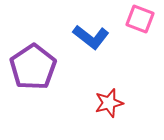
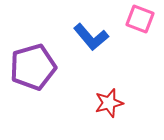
blue L-shape: rotated 12 degrees clockwise
purple pentagon: rotated 18 degrees clockwise
